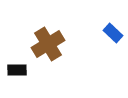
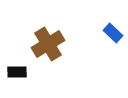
black rectangle: moved 2 px down
